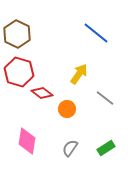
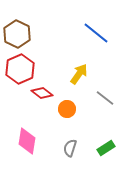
red hexagon: moved 1 px right, 3 px up; rotated 20 degrees clockwise
gray semicircle: rotated 18 degrees counterclockwise
